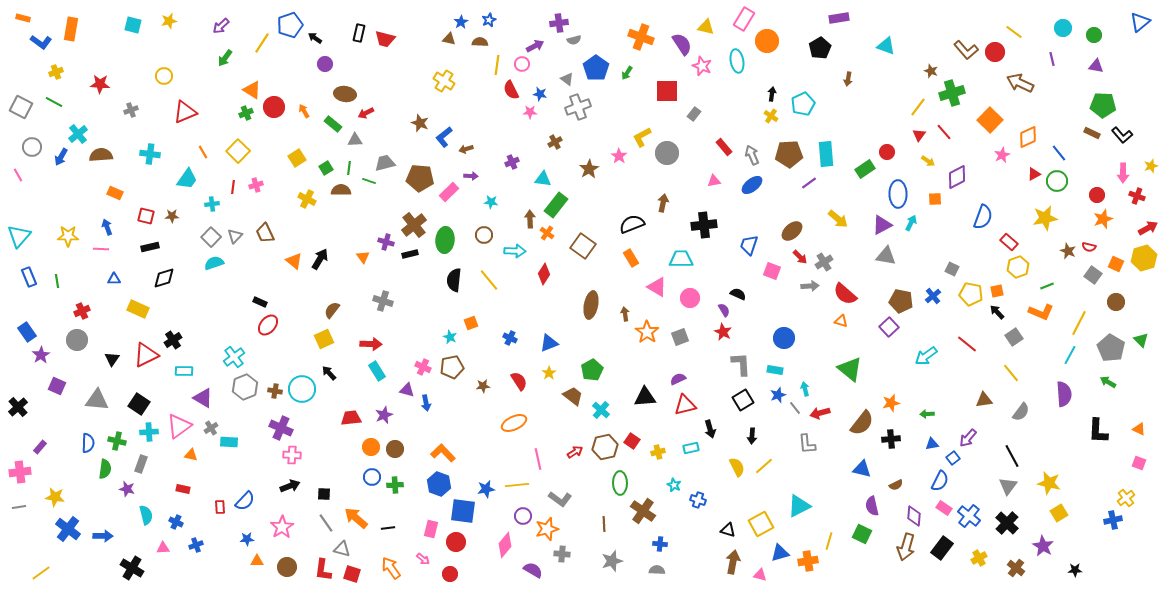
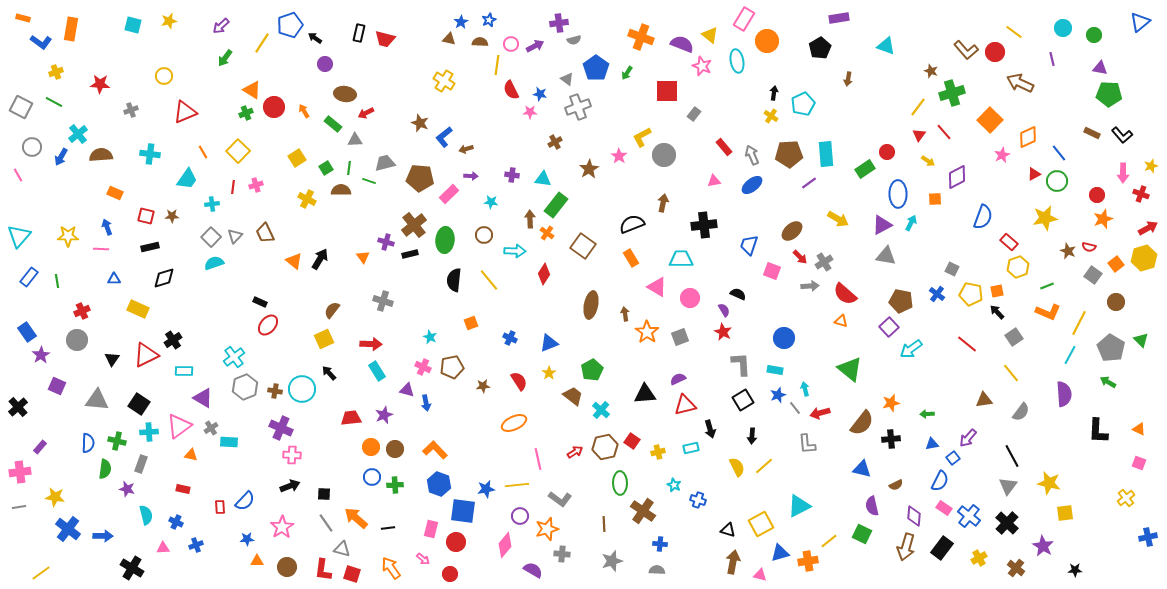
yellow triangle at (706, 27): moved 4 px right, 8 px down; rotated 24 degrees clockwise
purple semicircle at (682, 44): rotated 35 degrees counterclockwise
pink circle at (522, 64): moved 11 px left, 20 px up
purple triangle at (1096, 66): moved 4 px right, 2 px down
black arrow at (772, 94): moved 2 px right, 1 px up
green pentagon at (1103, 105): moved 6 px right, 11 px up
gray circle at (667, 153): moved 3 px left, 2 px down
purple cross at (512, 162): moved 13 px down; rotated 32 degrees clockwise
pink rectangle at (449, 192): moved 2 px down
red cross at (1137, 196): moved 4 px right, 2 px up
yellow arrow at (838, 219): rotated 10 degrees counterclockwise
orange square at (1116, 264): rotated 28 degrees clockwise
blue rectangle at (29, 277): rotated 60 degrees clockwise
blue cross at (933, 296): moved 4 px right, 2 px up; rotated 14 degrees counterclockwise
orange L-shape at (1041, 312): moved 7 px right
cyan star at (450, 337): moved 20 px left
cyan arrow at (926, 356): moved 15 px left, 7 px up
black triangle at (645, 397): moved 3 px up
orange L-shape at (443, 453): moved 8 px left, 3 px up
yellow square at (1059, 513): moved 6 px right; rotated 24 degrees clockwise
purple circle at (523, 516): moved 3 px left
blue cross at (1113, 520): moved 35 px right, 17 px down
yellow line at (829, 541): rotated 36 degrees clockwise
